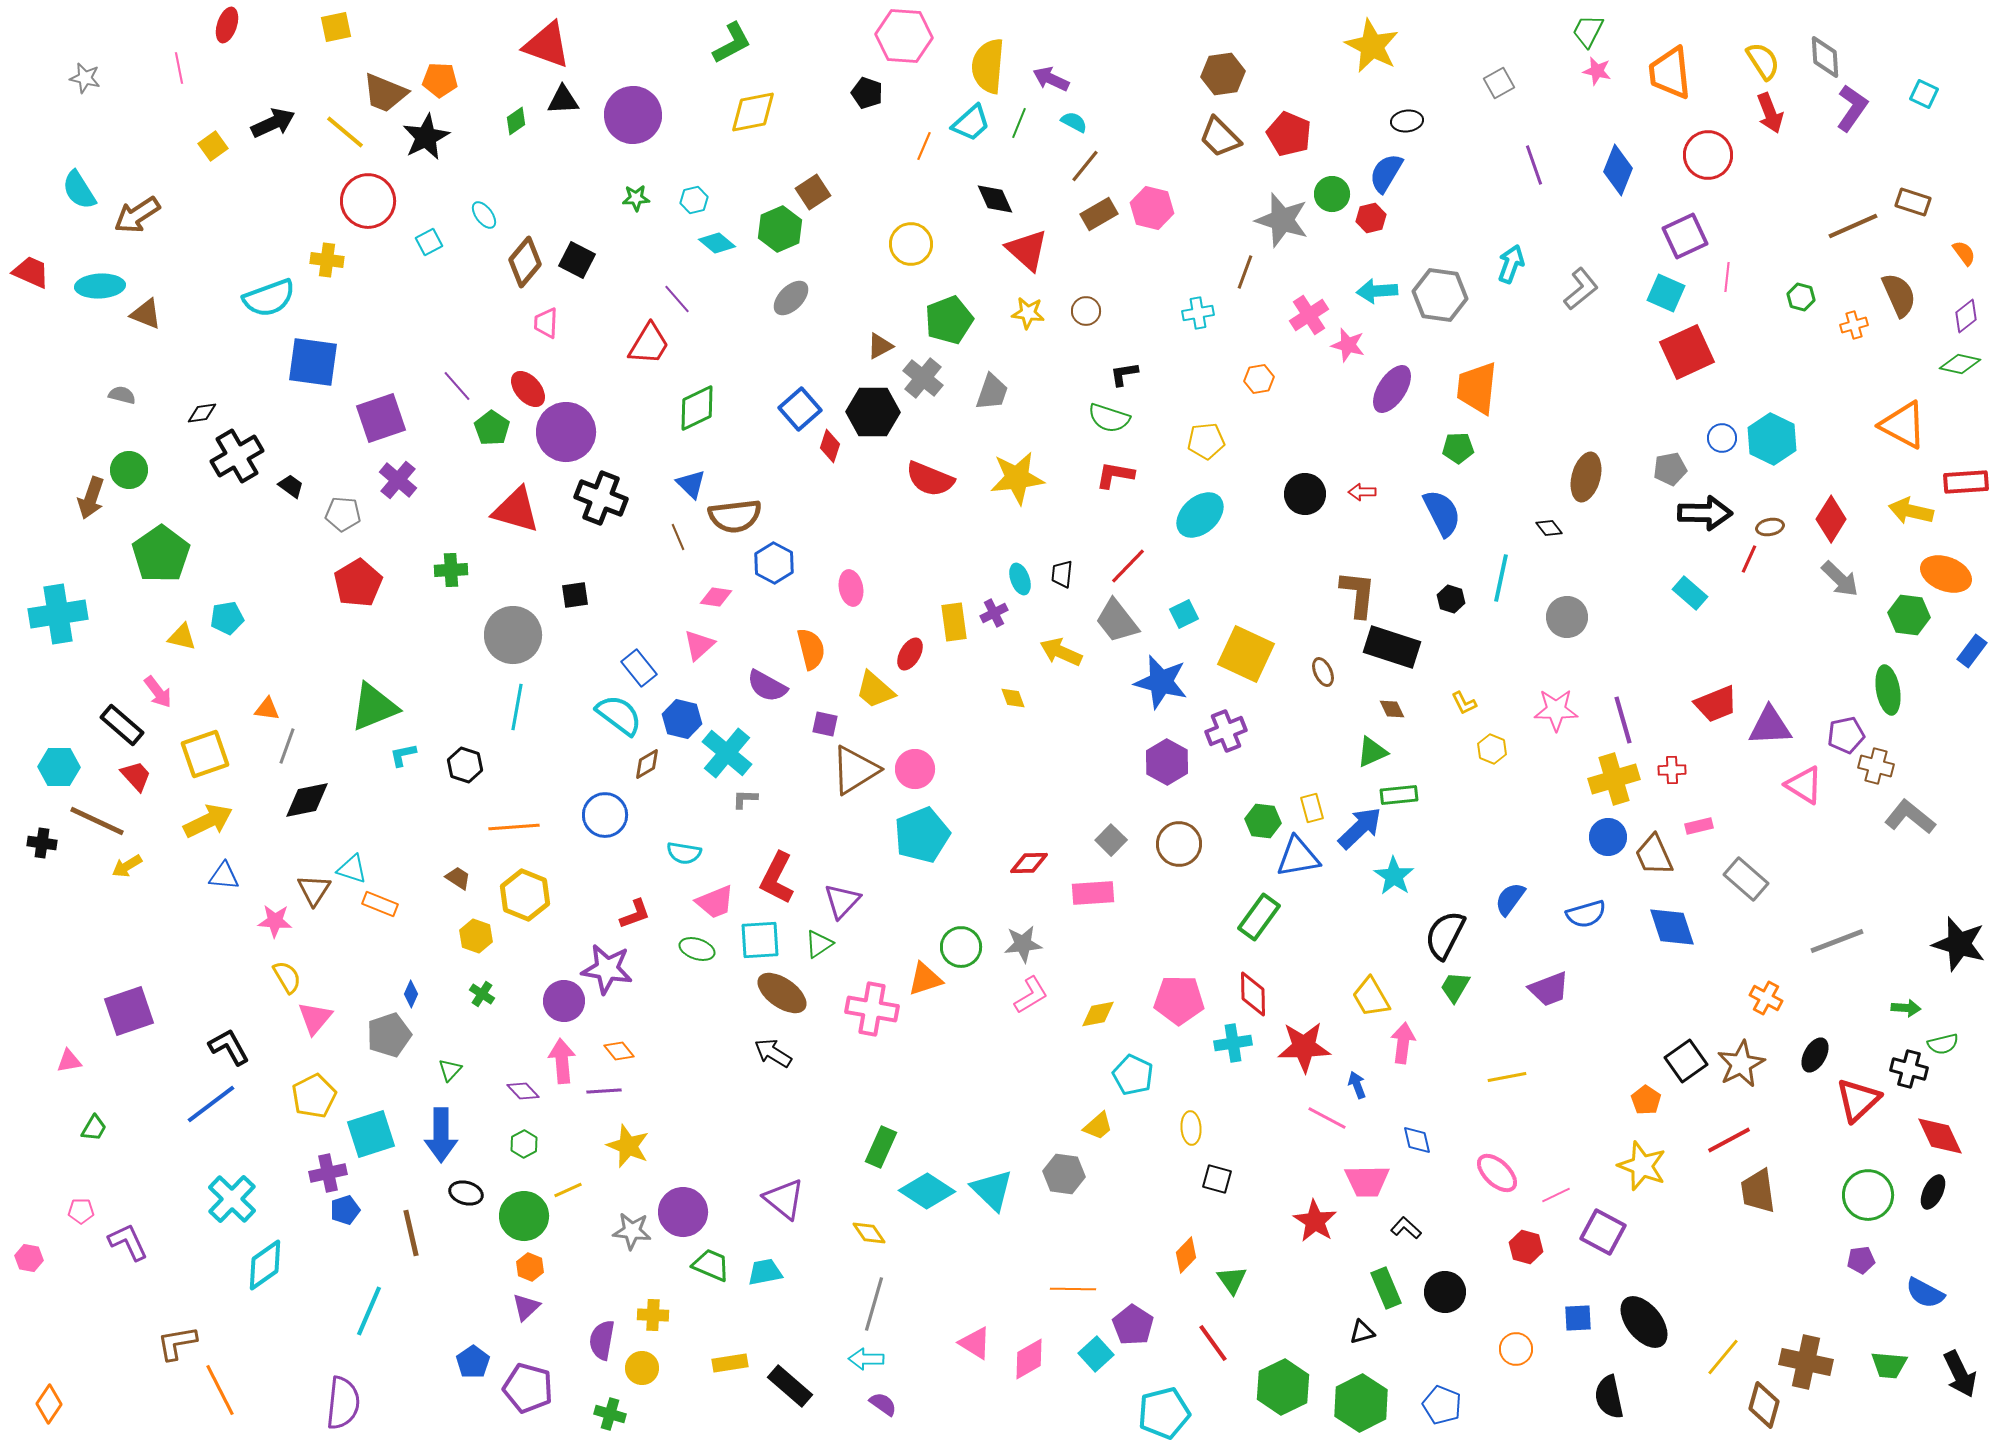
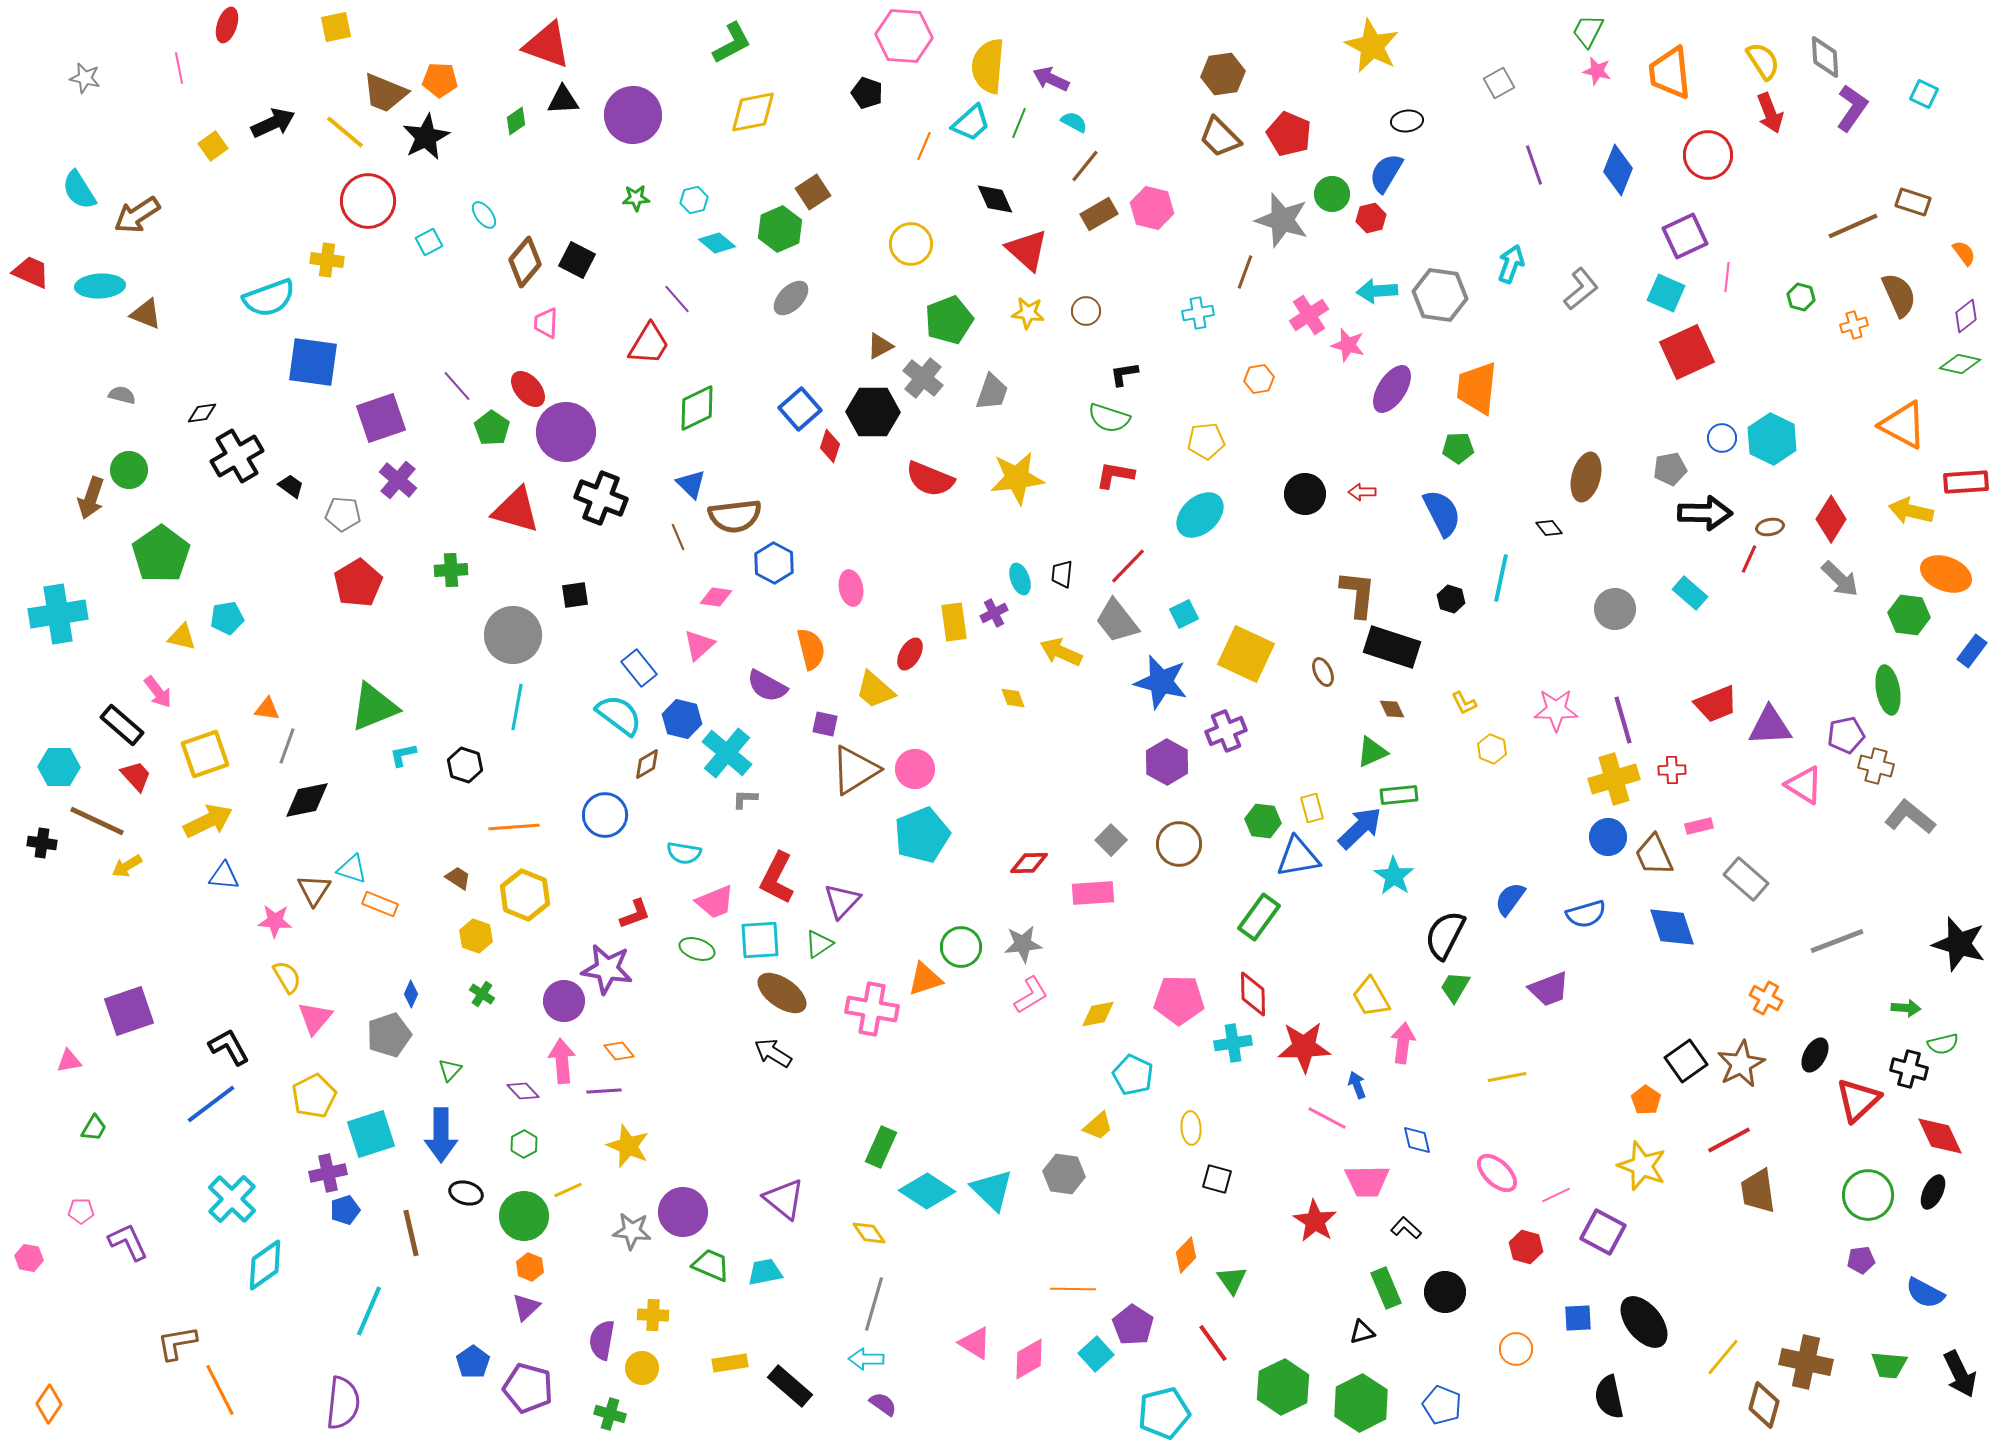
gray circle at (1567, 617): moved 48 px right, 8 px up
